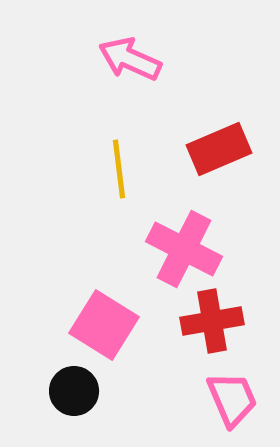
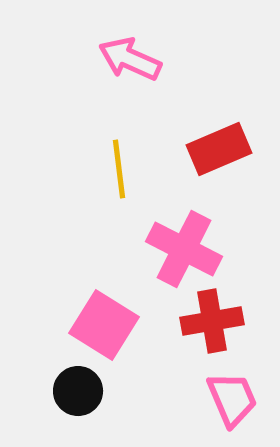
black circle: moved 4 px right
